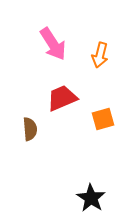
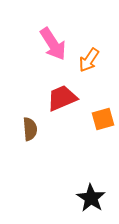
orange arrow: moved 11 px left, 5 px down; rotated 20 degrees clockwise
